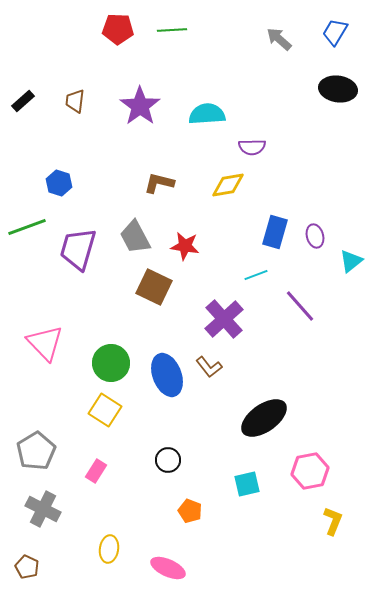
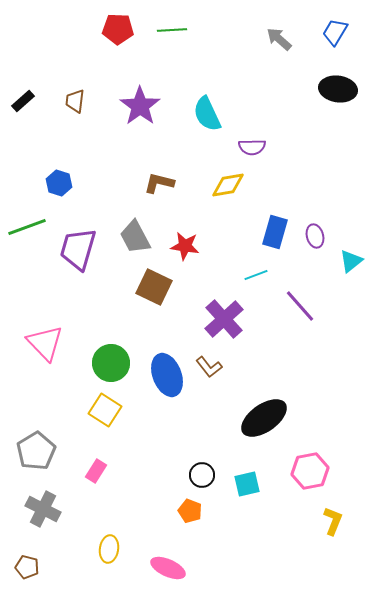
cyan semicircle at (207, 114): rotated 111 degrees counterclockwise
black circle at (168, 460): moved 34 px right, 15 px down
brown pentagon at (27, 567): rotated 10 degrees counterclockwise
